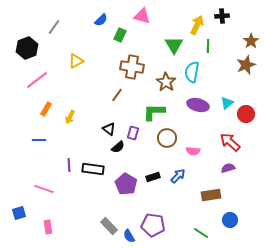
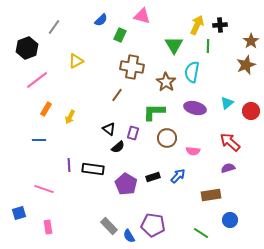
black cross at (222, 16): moved 2 px left, 9 px down
purple ellipse at (198, 105): moved 3 px left, 3 px down
red circle at (246, 114): moved 5 px right, 3 px up
